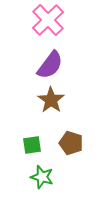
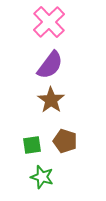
pink cross: moved 1 px right, 2 px down
brown pentagon: moved 6 px left, 2 px up
